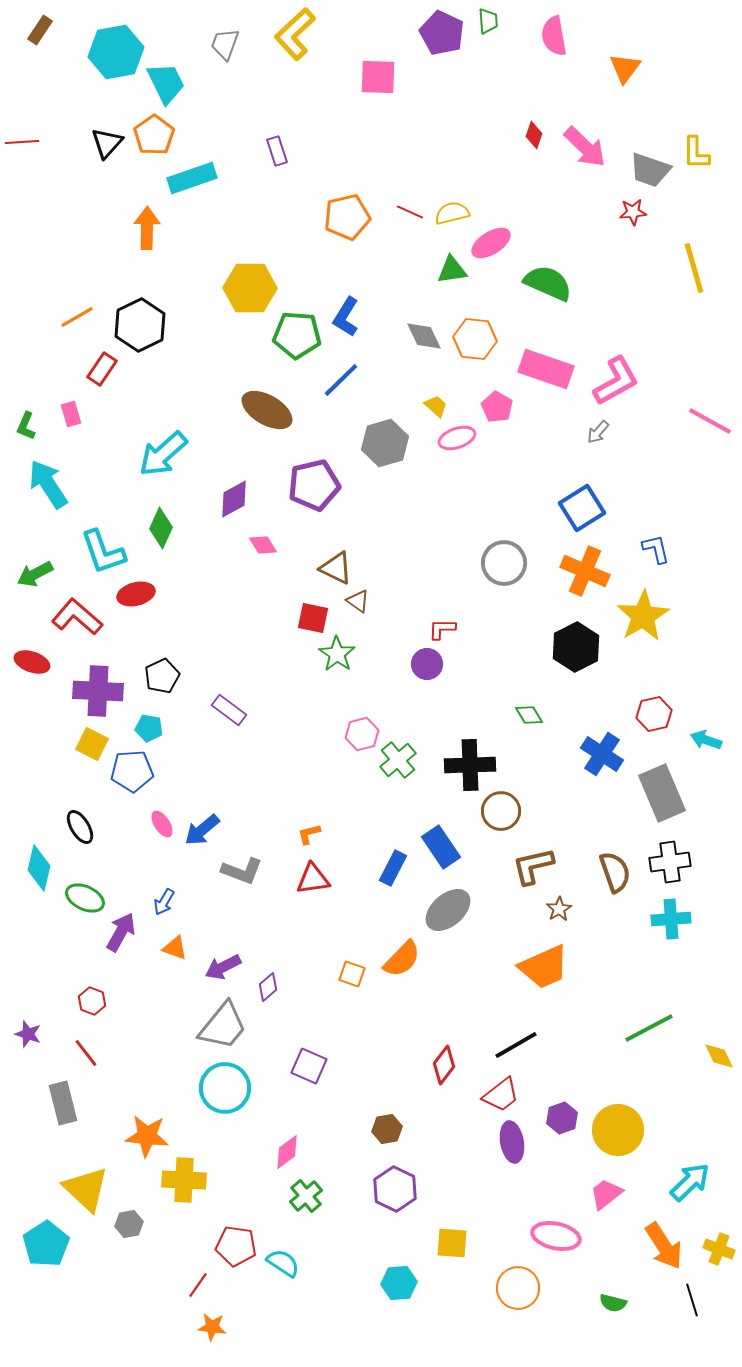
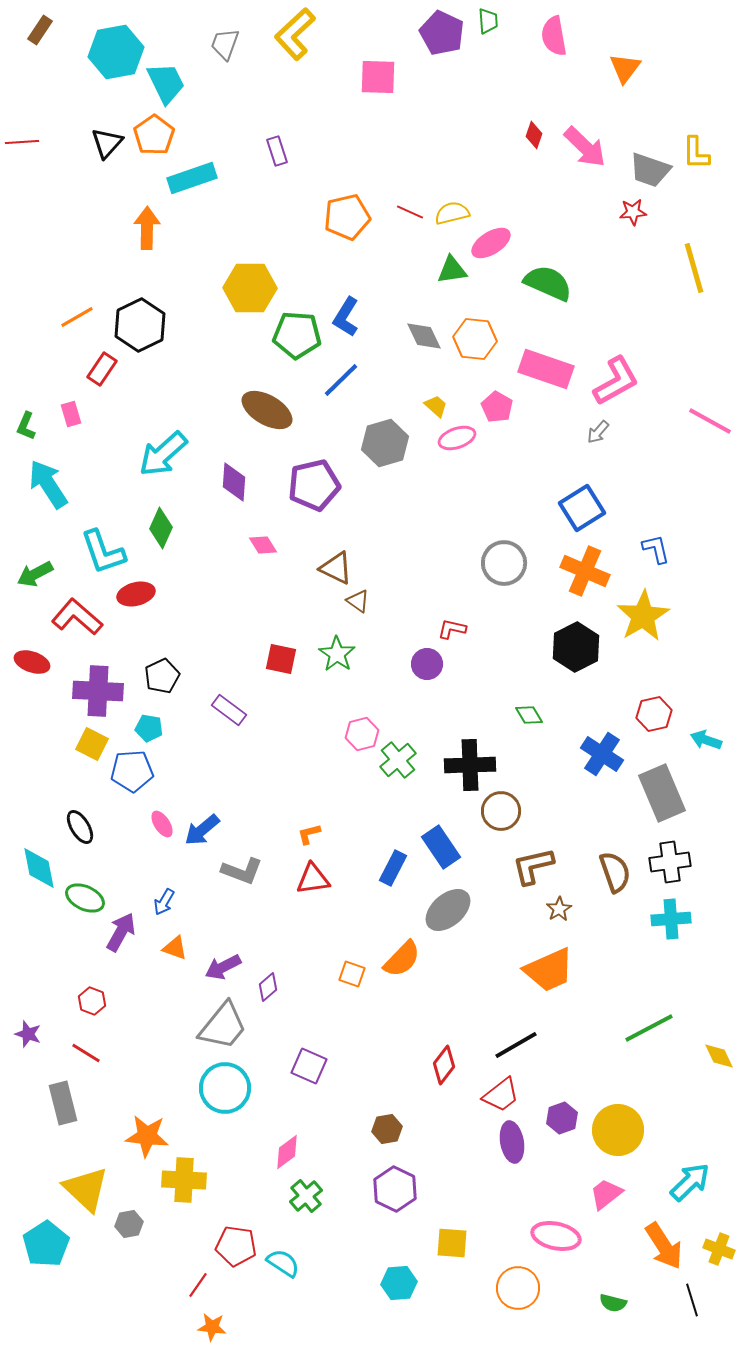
purple diamond at (234, 499): moved 17 px up; rotated 57 degrees counterclockwise
red square at (313, 618): moved 32 px left, 41 px down
red L-shape at (442, 629): moved 10 px right; rotated 12 degrees clockwise
cyan diamond at (39, 868): rotated 24 degrees counterclockwise
orange trapezoid at (544, 967): moved 5 px right, 3 px down
red line at (86, 1053): rotated 20 degrees counterclockwise
